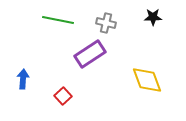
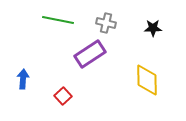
black star: moved 11 px down
yellow diamond: rotated 20 degrees clockwise
